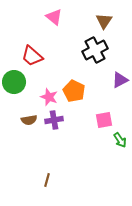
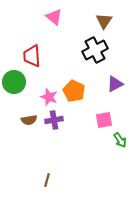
red trapezoid: rotated 45 degrees clockwise
purple triangle: moved 5 px left, 4 px down
